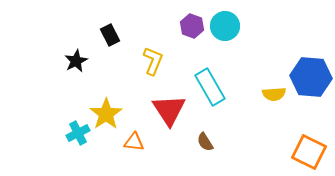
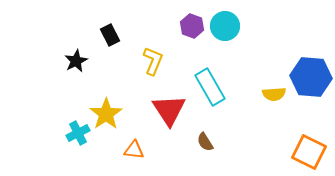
orange triangle: moved 8 px down
